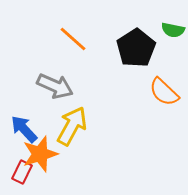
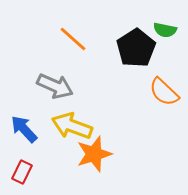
green semicircle: moved 8 px left
yellow arrow: rotated 99 degrees counterclockwise
orange star: moved 54 px right
